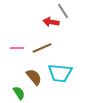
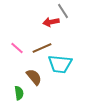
red arrow: rotated 21 degrees counterclockwise
pink line: rotated 40 degrees clockwise
cyan trapezoid: moved 9 px up
green semicircle: rotated 24 degrees clockwise
